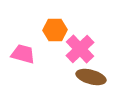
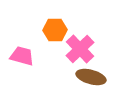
pink trapezoid: moved 1 px left, 2 px down
